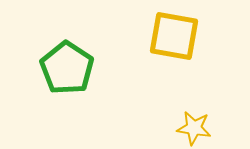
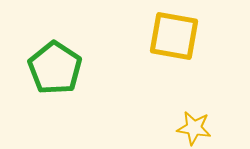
green pentagon: moved 12 px left
